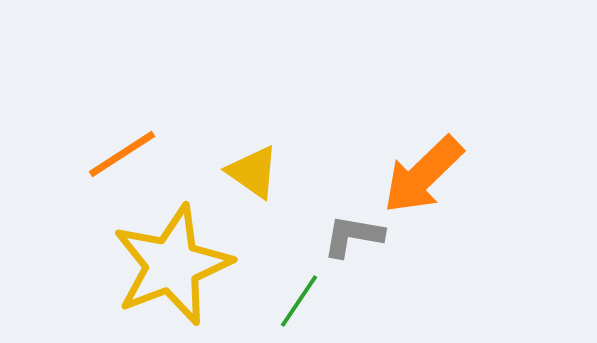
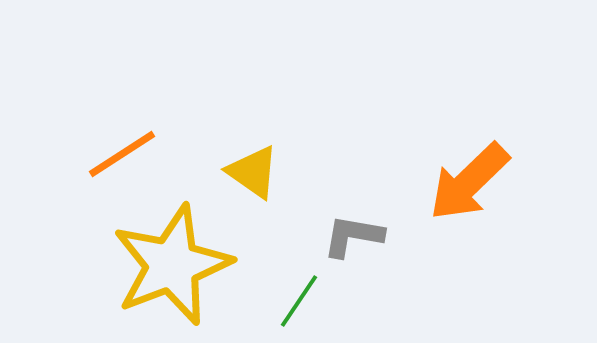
orange arrow: moved 46 px right, 7 px down
